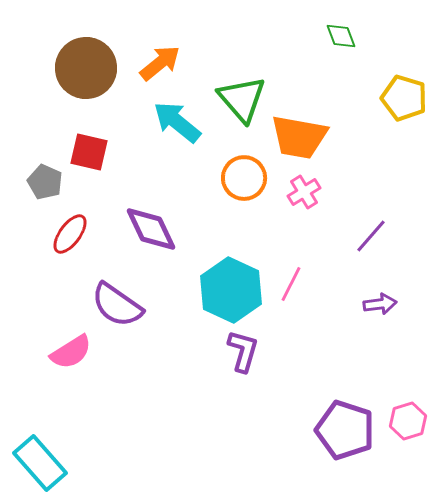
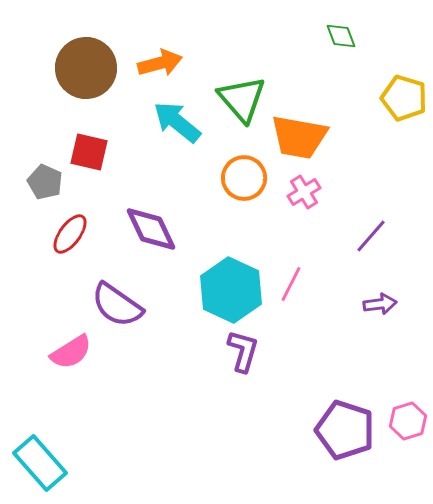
orange arrow: rotated 24 degrees clockwise
